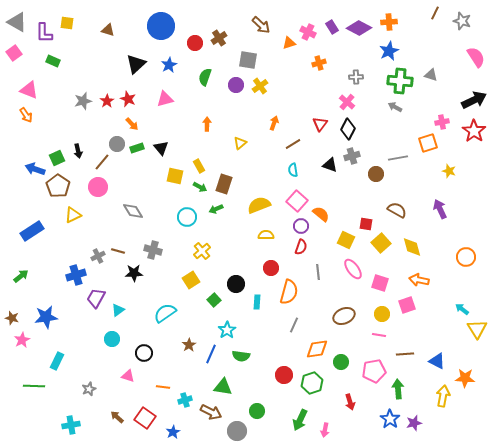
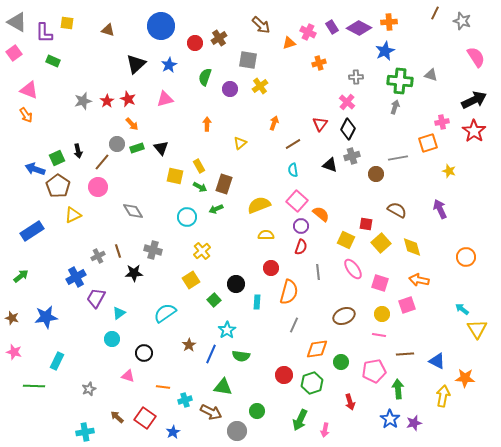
blue star at (389, 51): moved 4 px left
purple circle at (236, 85): moved 6 px left, 4 px down
gray arrow at (395, 107): rotated 80 degrees clockwise
brown line at (118, 251): rotated 56 degrees clockwise
blue cross at (76, 275): moved 2 px down; rotated 12 degrees counterclockwise
cyan triangle at (118, 310): moved 1 px right, 3 px down
pink star at (22, 340): moved 8 px left, 12 px down; rotated 28 degrees counterclockwise
cyan cross at (71, 425): moved 14 px right, 7 px down
